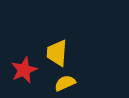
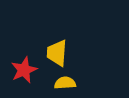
yellow semicircle: rotated 20 degrees clockwise
